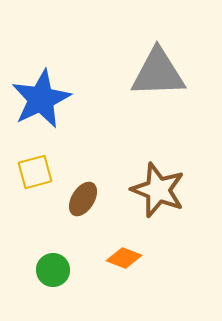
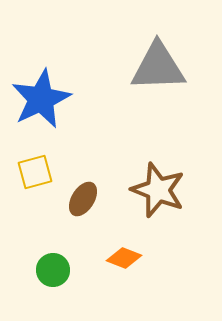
gray triangle: moved 6 px up
